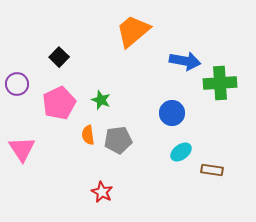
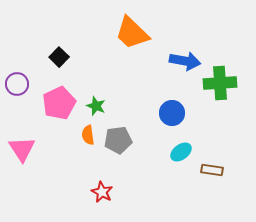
orange trapezoid: moved 1 px left, 2 px down; rotated 96 degrees counterclockwise
green star: moved 5 px left, 6 px down
